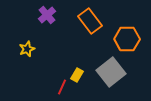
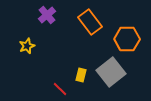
orange rectangle: moved 1 px down
yellow star: moved 3 px up
yellow rectangle: moved 4 px right; rotated 16 degrees counterclockwise
red line: moved 2 px left, 2 px down; rotated 70 degrees counterclockwise
